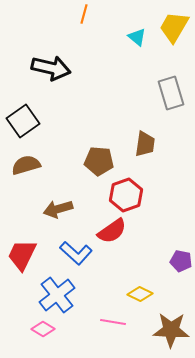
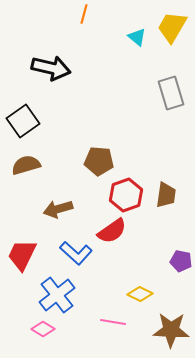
yellow trapezoid: moved 2 px left
brown trapezoid: moved 21 px right, 51 px down
